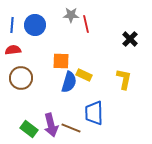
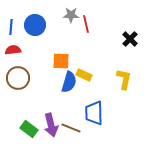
blue line: moved 1 px left, 2 px down
brown circle: moved 3 px left
